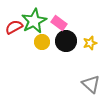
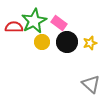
red semicircle: rotated 30 degrees clockwise
black circle: moved 1 px right, 1 px down
